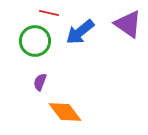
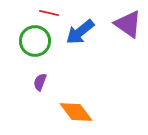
orange diamond: moved 11 px right
